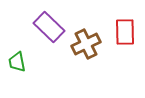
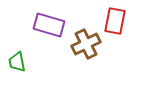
purple rectangle: moved 2 px up; rotated 28 degrees counterclockwise
red rectangle: moved 10 px left, 11 px up; rotated 12 degrees clockwise
